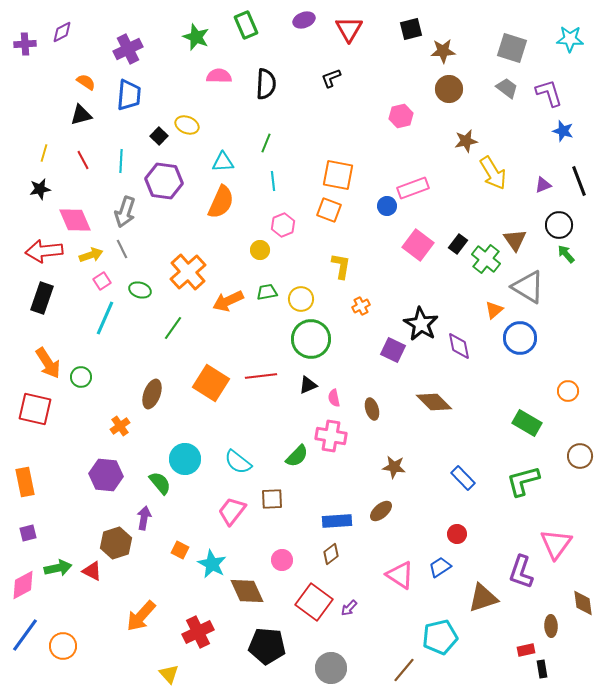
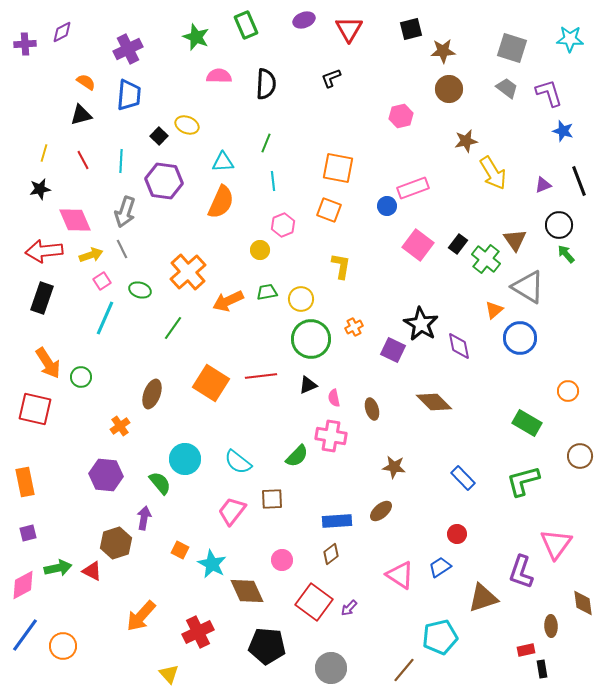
orange square at (338, 175): moved 7 px up
orange cross at (361, 306): moved 7 px left, 21 px down
